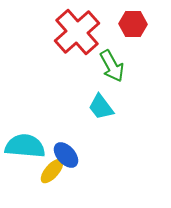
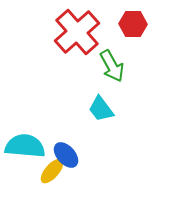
cyan trapezoid: moved 2 px down
